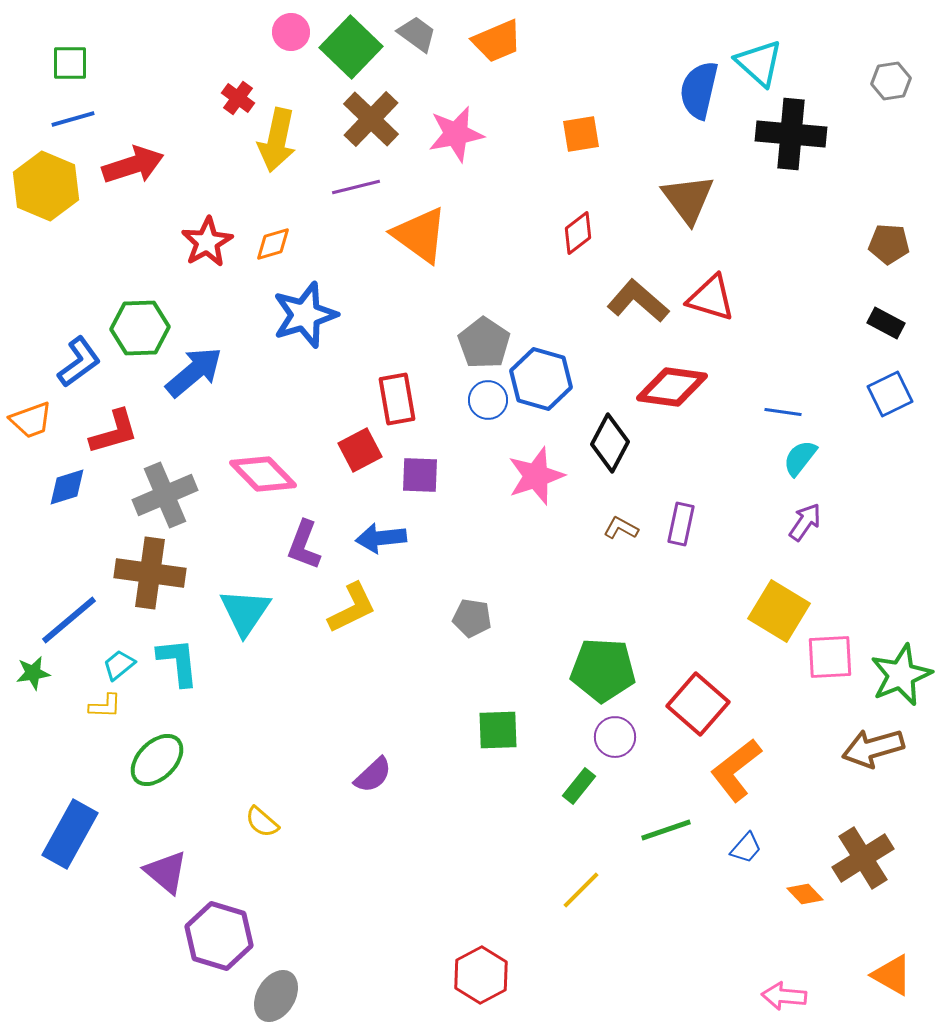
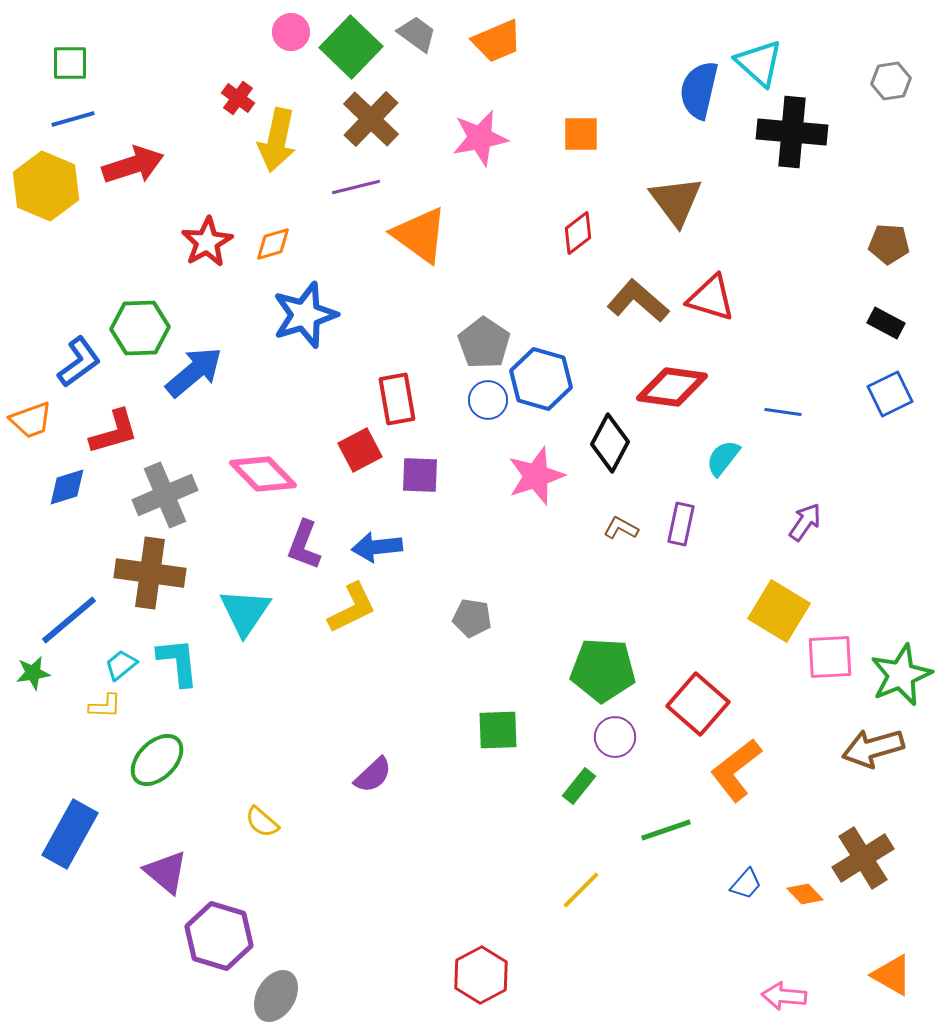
pink star at (456, 134): moved 24 px right, 4 px down
orange square at (581, 134): rotated 9 degrees clockwise
black cross at (791, 134): moved 1 px right, 2 px up
brown triangle at (688, 199): moved 12 px left, 2 px down
cyan semicircle at (800, 458): moved 77 px left
blue arrow at (381, 538): moved 4 px left, 9 px down
cyan trapezoid at (119, 665): moved 2 px right
blue trapezoid at (746, 848): moved 36 px down
